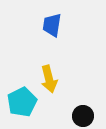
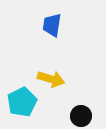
yellow arrow: moved 2 px right; rotated 60 degrees counterclockwise
black circle: moved 2 px left
